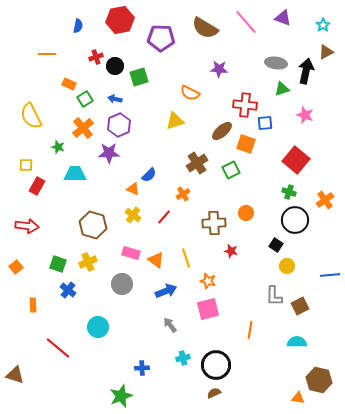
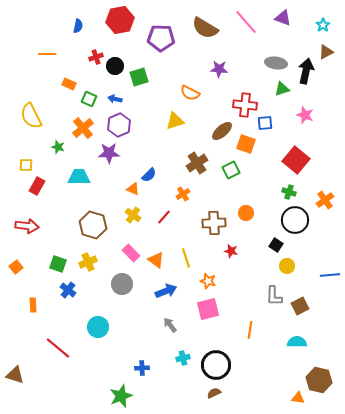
green square at (85, 99): moved 4 px right; rotated 35 degrees counterclockwise
cyan trapezoid at (75, 174): moved 4 px right, 3 px down
pink rectangle at (131, 253): rotated 30 degrees clockwise
